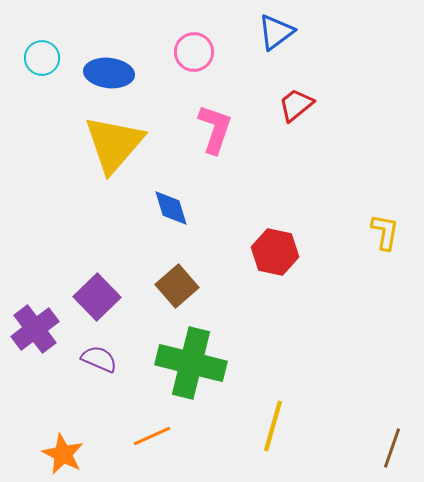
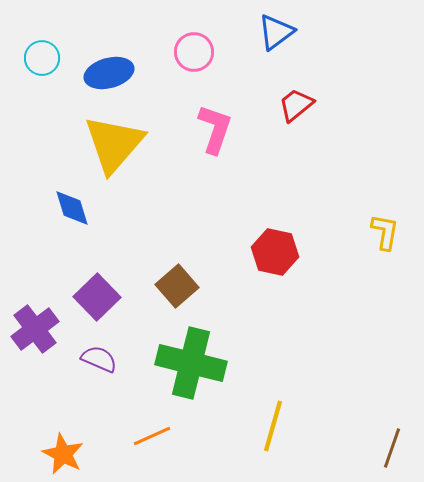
blue ellipse: rotated 21 degrees counterclockwise
blue diamond: moved 99 px left
